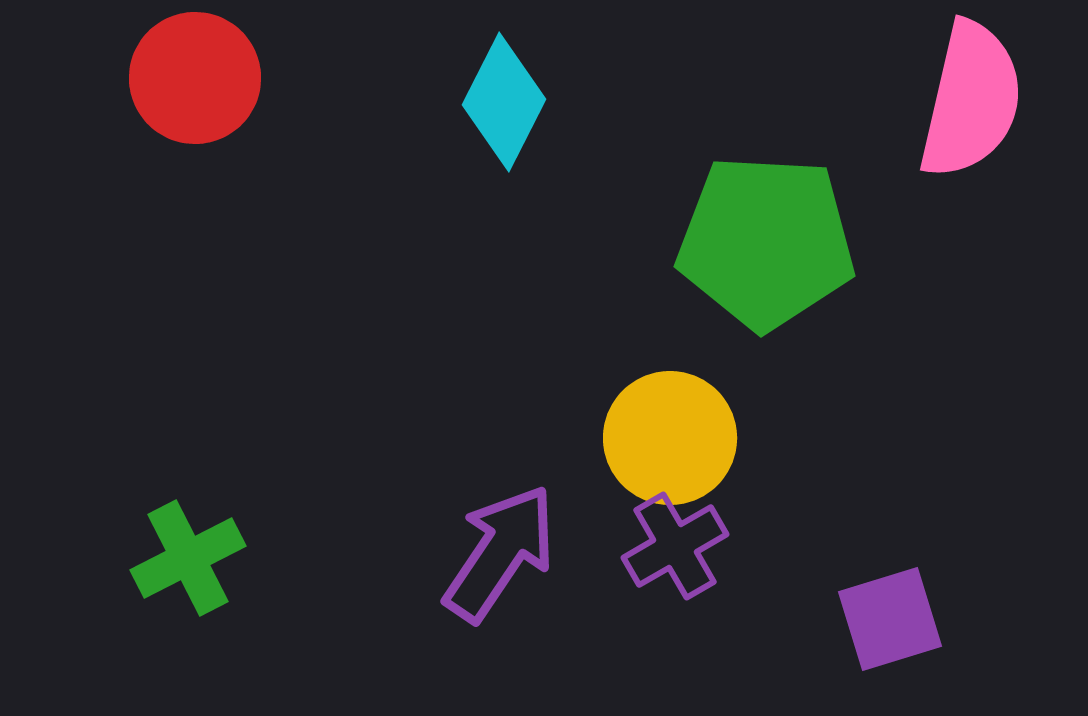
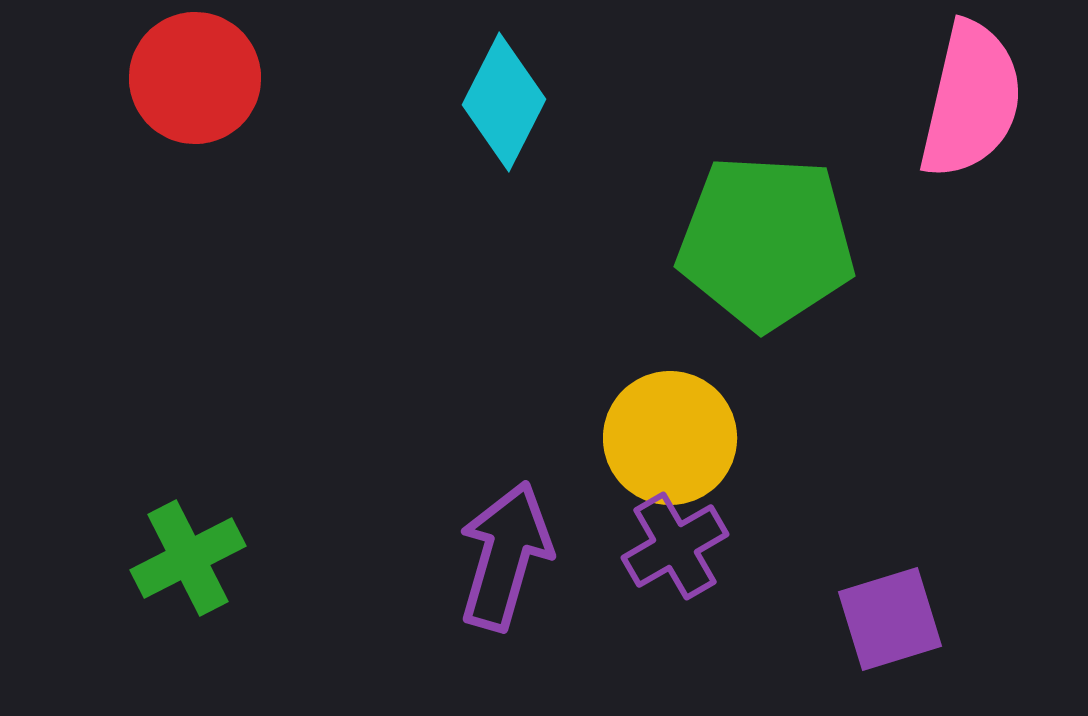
purple arrow: moved 5 px right, 3 px down; rotated 18 degrees counterclockwise
